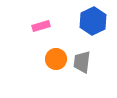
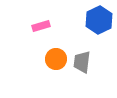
blue hexagon: moved 6 px right, 1 px up
